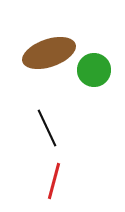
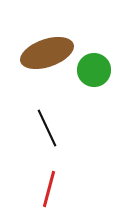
brown ellipse: moved 2 px left
red line: moved 5 px left, 8 px down
